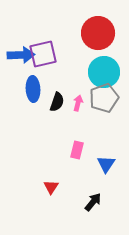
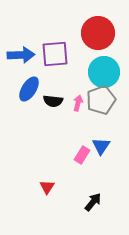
purple square: moved 12 px right; rotated 8 degrees clockwise
blue ellipse: moved 4 px left; rotated 35 degrees clockwise
gray pentagon: moved 3 px left, 2 px down
black semicircle: moved 4 px left, 1 px up; rotated 78 degrees clockwise
pink rectangle: moved 5 px right, 5 px down; rotated 18 degrees clockwise
blue triangle: moved 5 px left, 18 px up
red triangle: moved 4 px left
